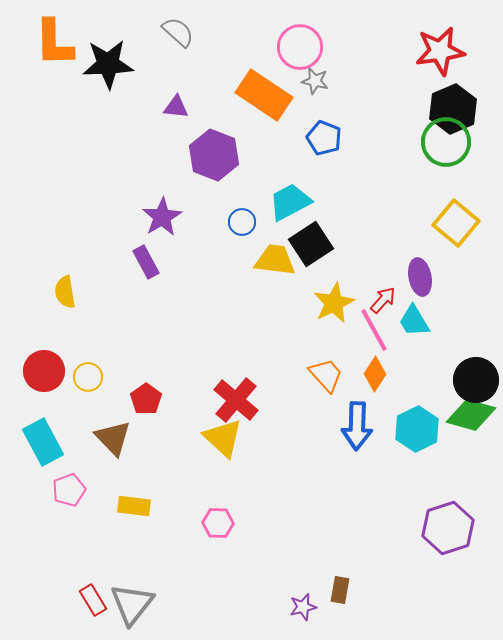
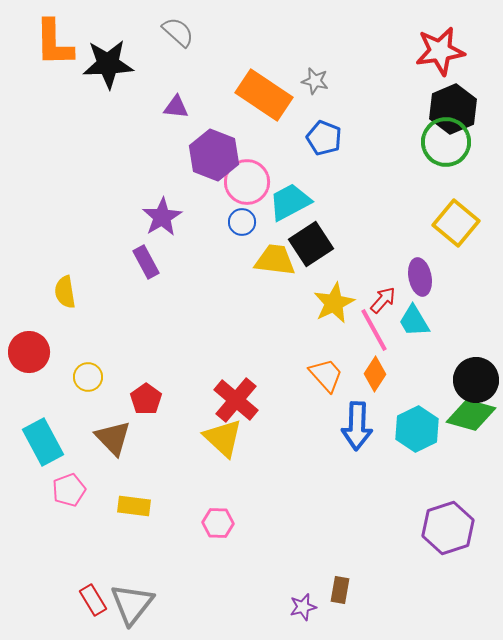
pink circle at (300, 47): moved 53 px left, 135 px down
red circle at (44, 371): moved 15 px left, 19 px up
